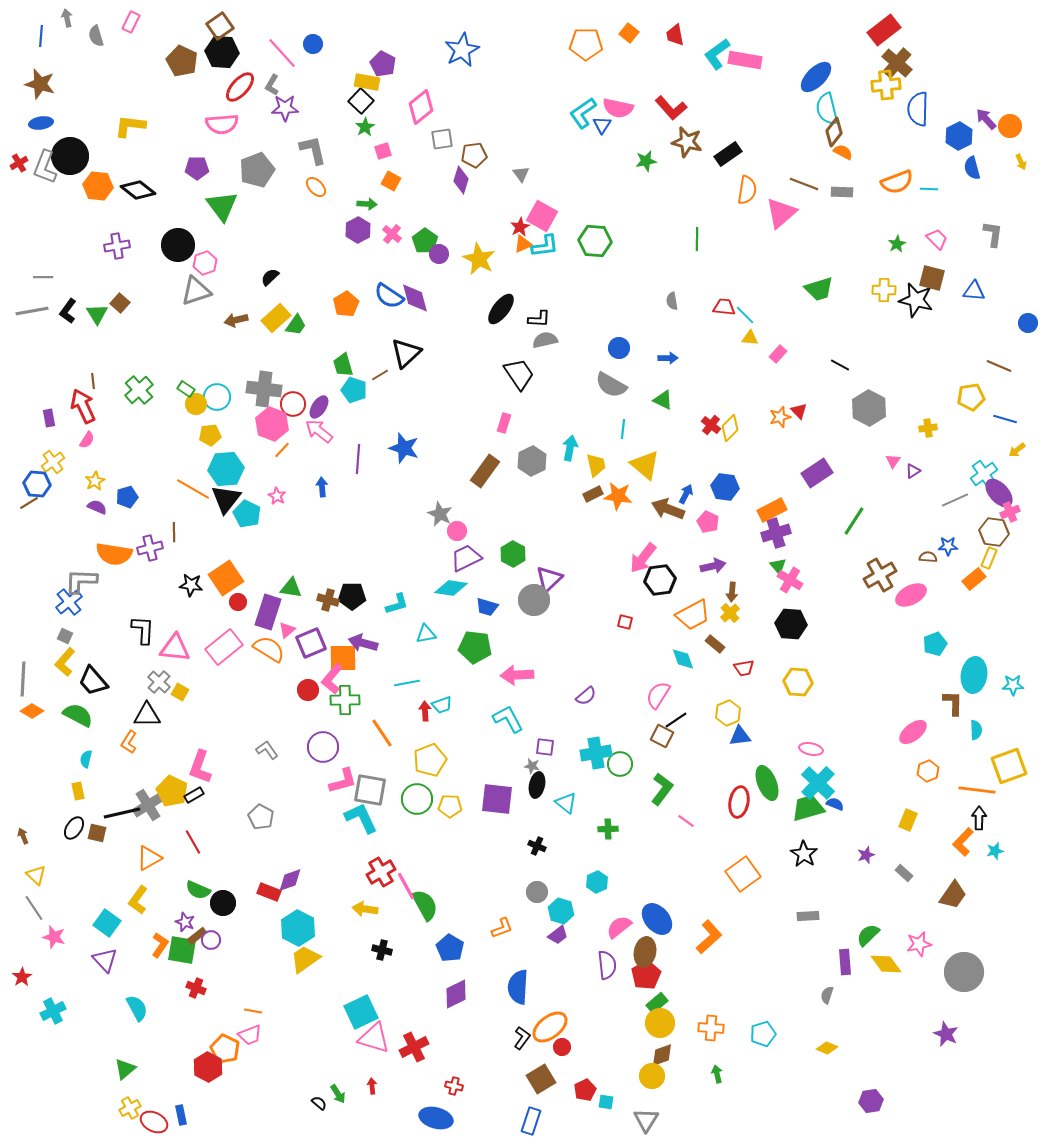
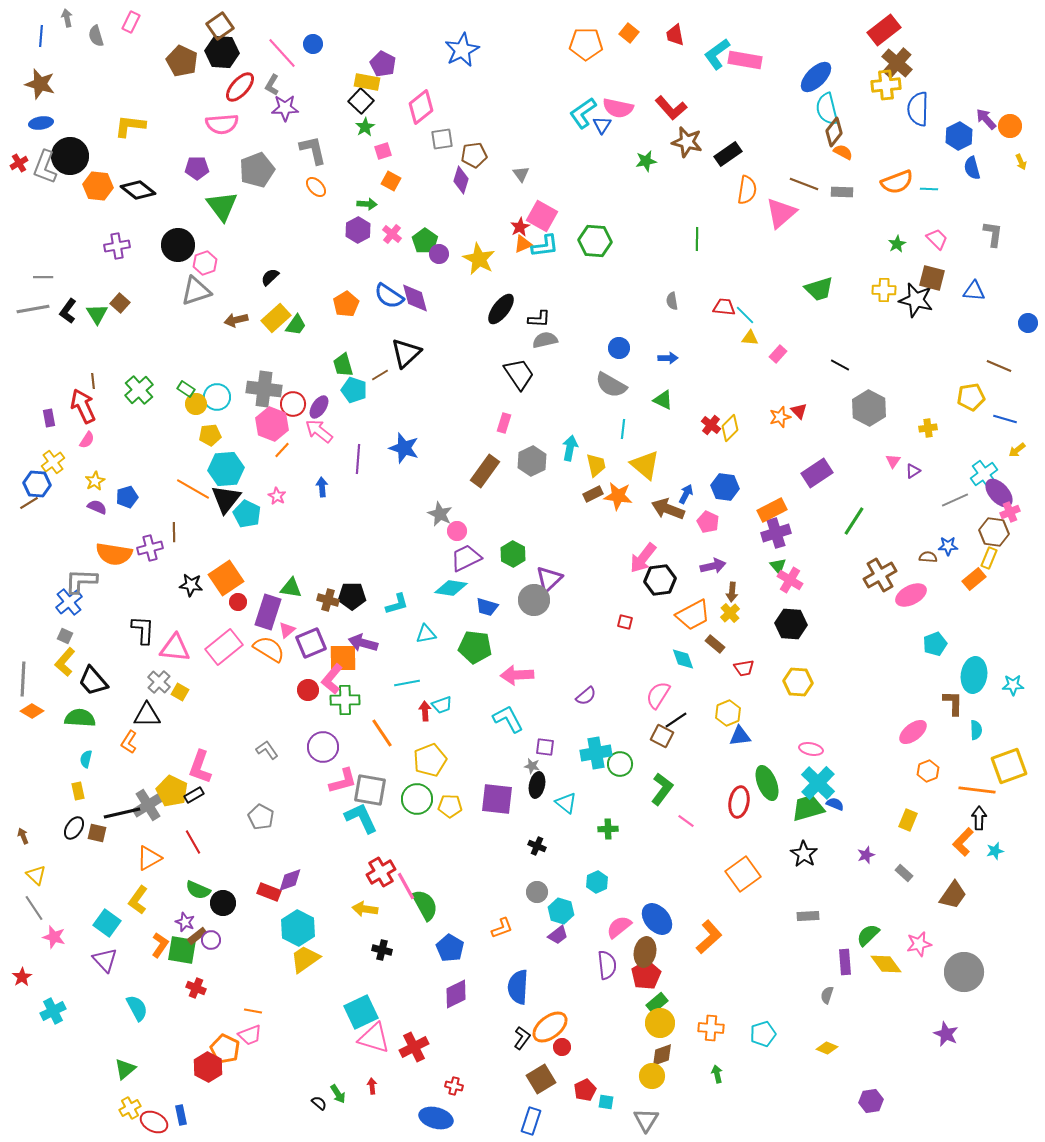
gray line at (32, 311): moved 1 px right, 2 px up
green semicircle at (78, 715): moved 2 px right, 3 px down; rotated 24 degrees counterclockwise
